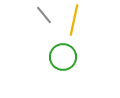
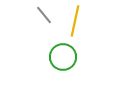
yellow line: moved 1 px right, 1 px down
